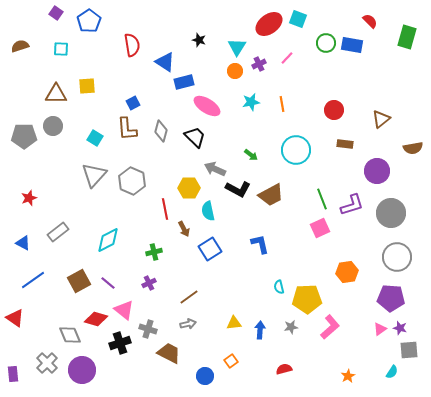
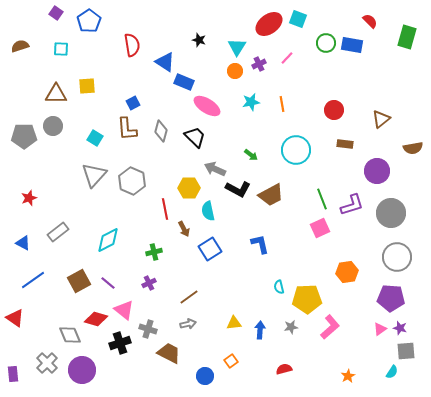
blue rectangle at (184, 82): rotated 36 degrees clockwise
gray square at (409, 350): moved 3 px left, 1 px down
